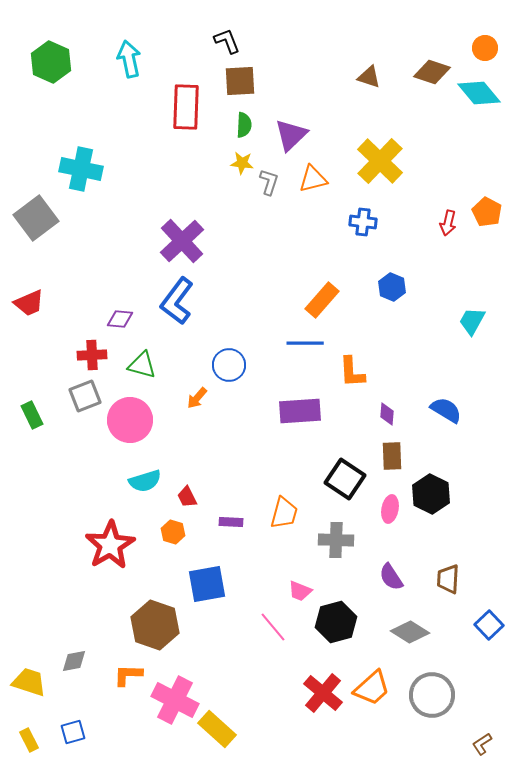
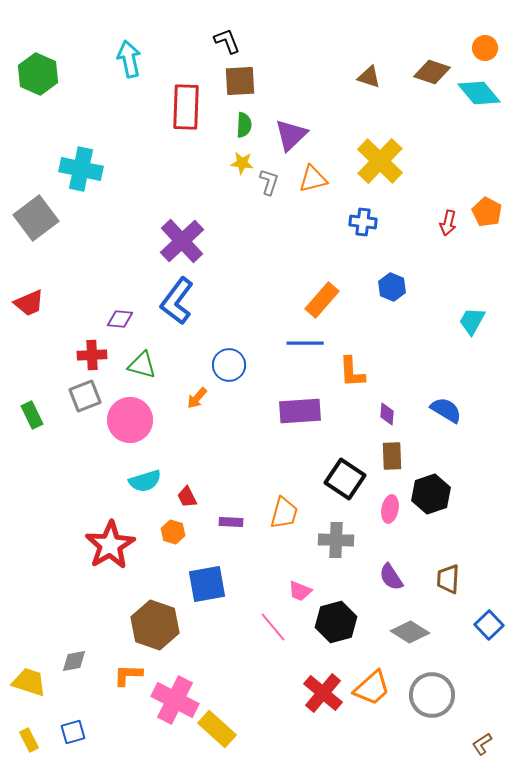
green hexagon at (51, 62): moved 13 px left, 12 px down
black hexagon at (431, 494): rotated 15 degrees clockwise
